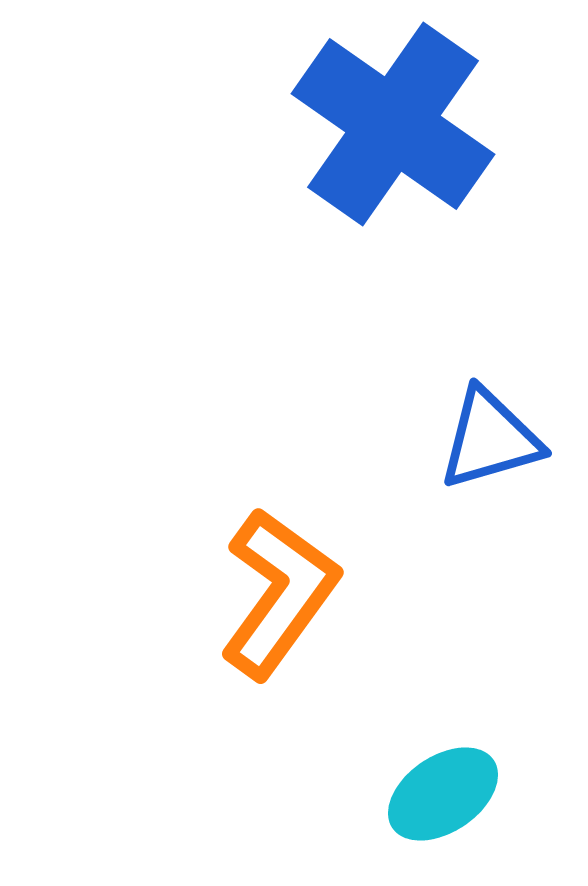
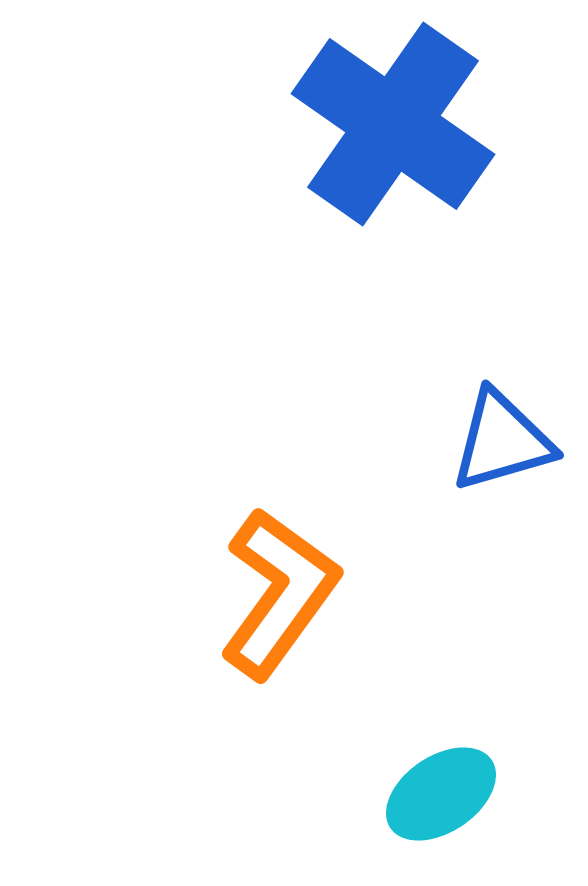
blue triangle: moved 12 px right, 2 px down
cyan ellipse: moved 2 px left
